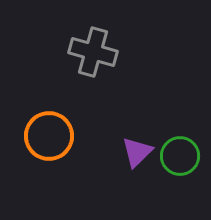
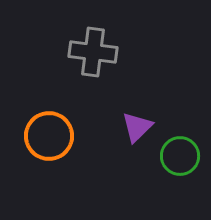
gray cross: rotated 9 degrees counterclockwise
purple triangle: moved 25 px up
